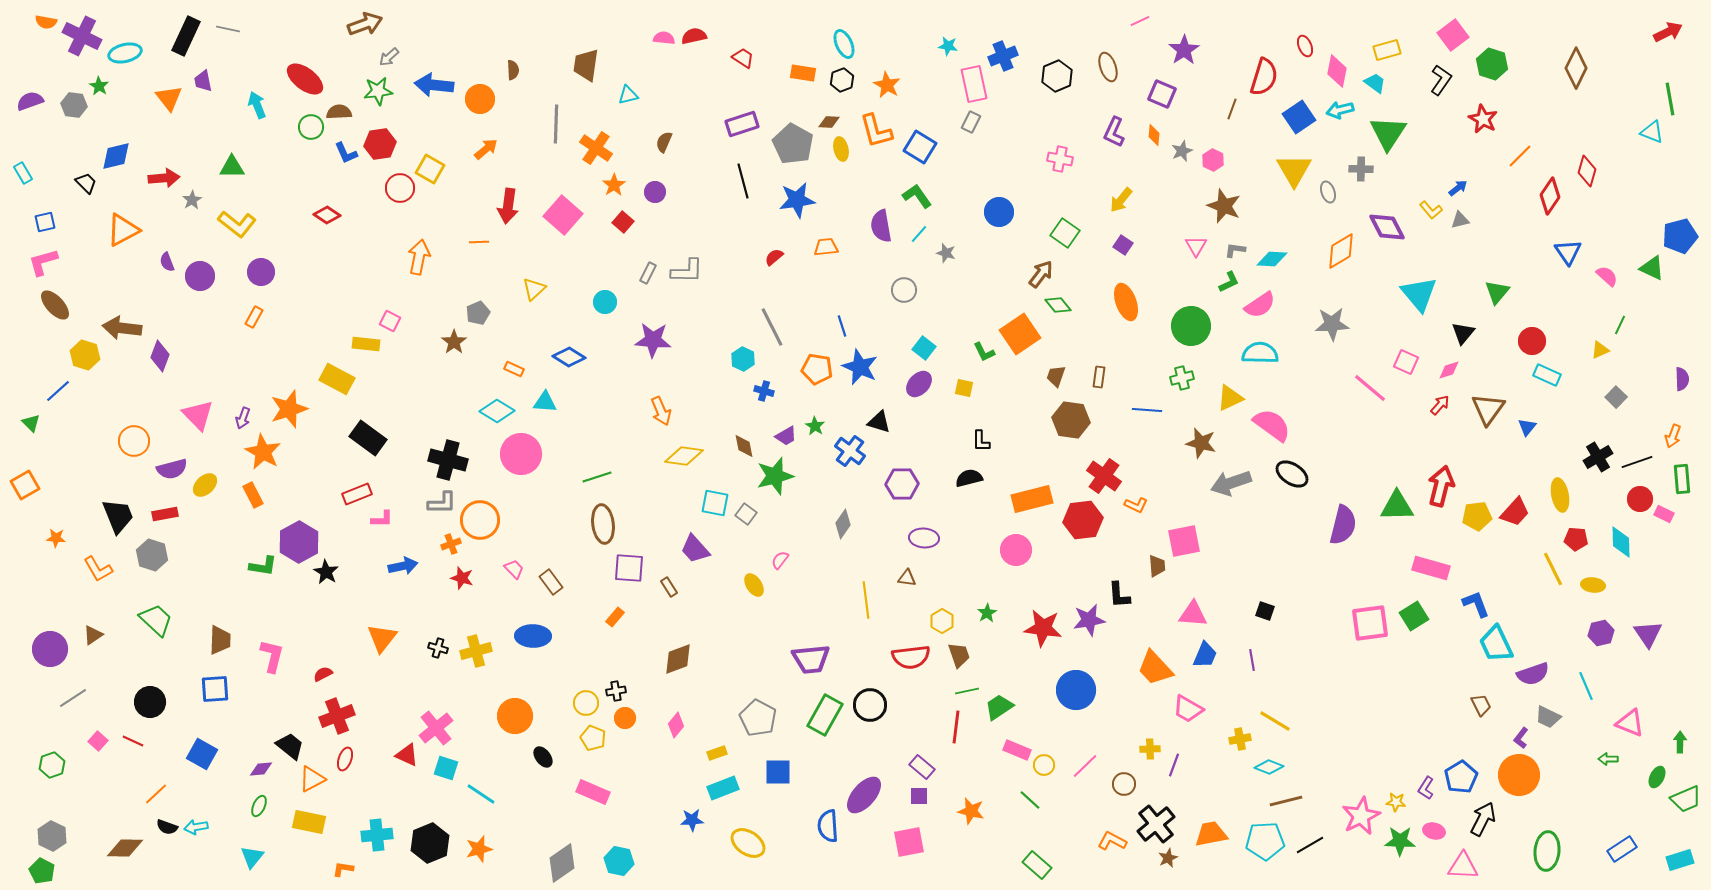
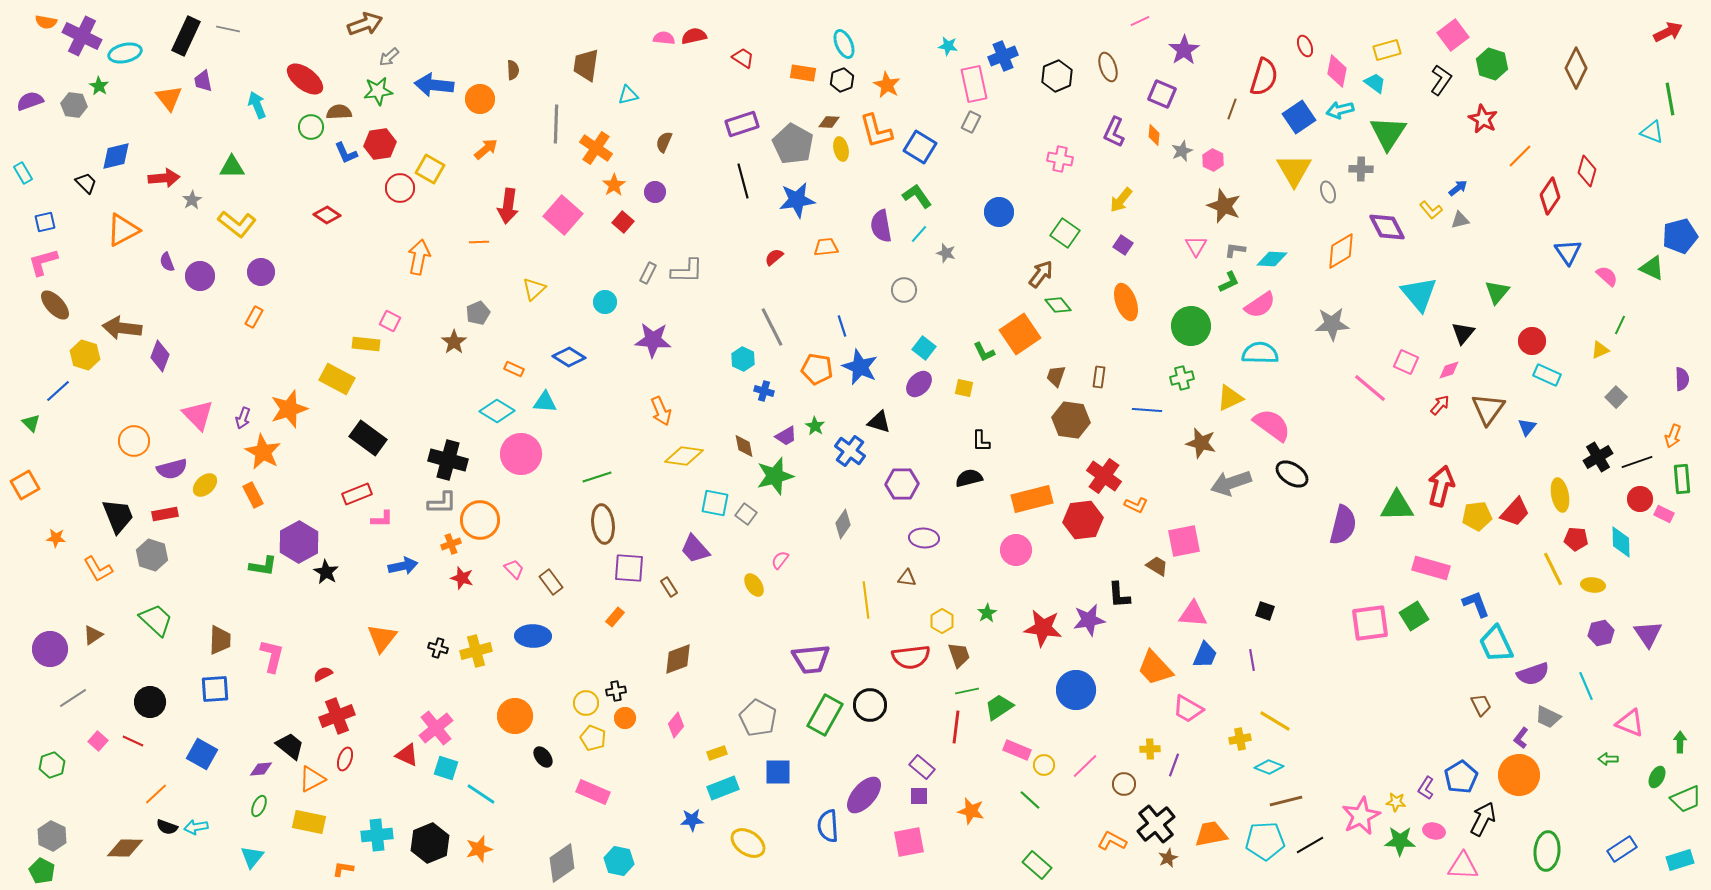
brown trapezoid at (1157, 566): rotated 55 degrees counterclockwise
